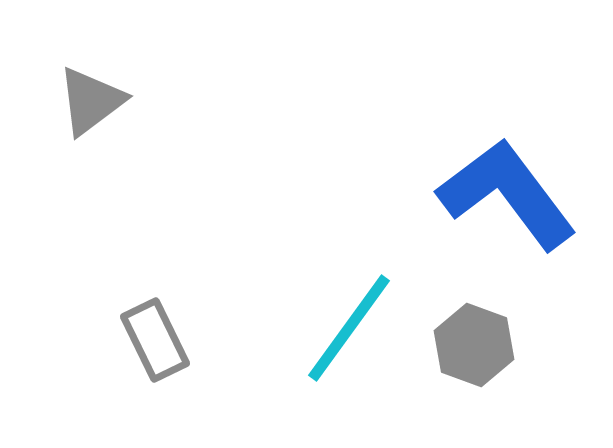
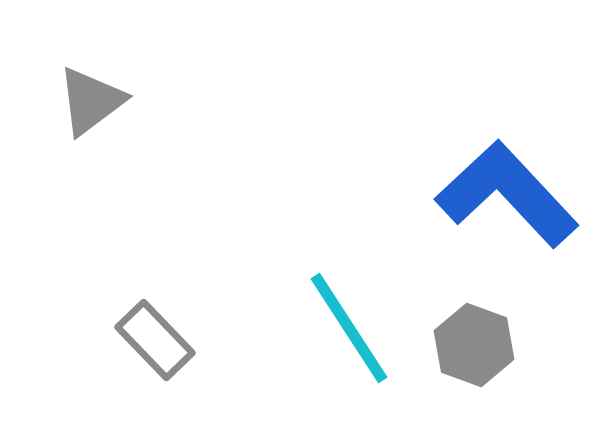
blue L-shape: rotated 6 degrees counterclockwise
cyan line: rotated 69 degrees counterclockwise
gray rectangle: rotated 18 degrees counterclockwise
